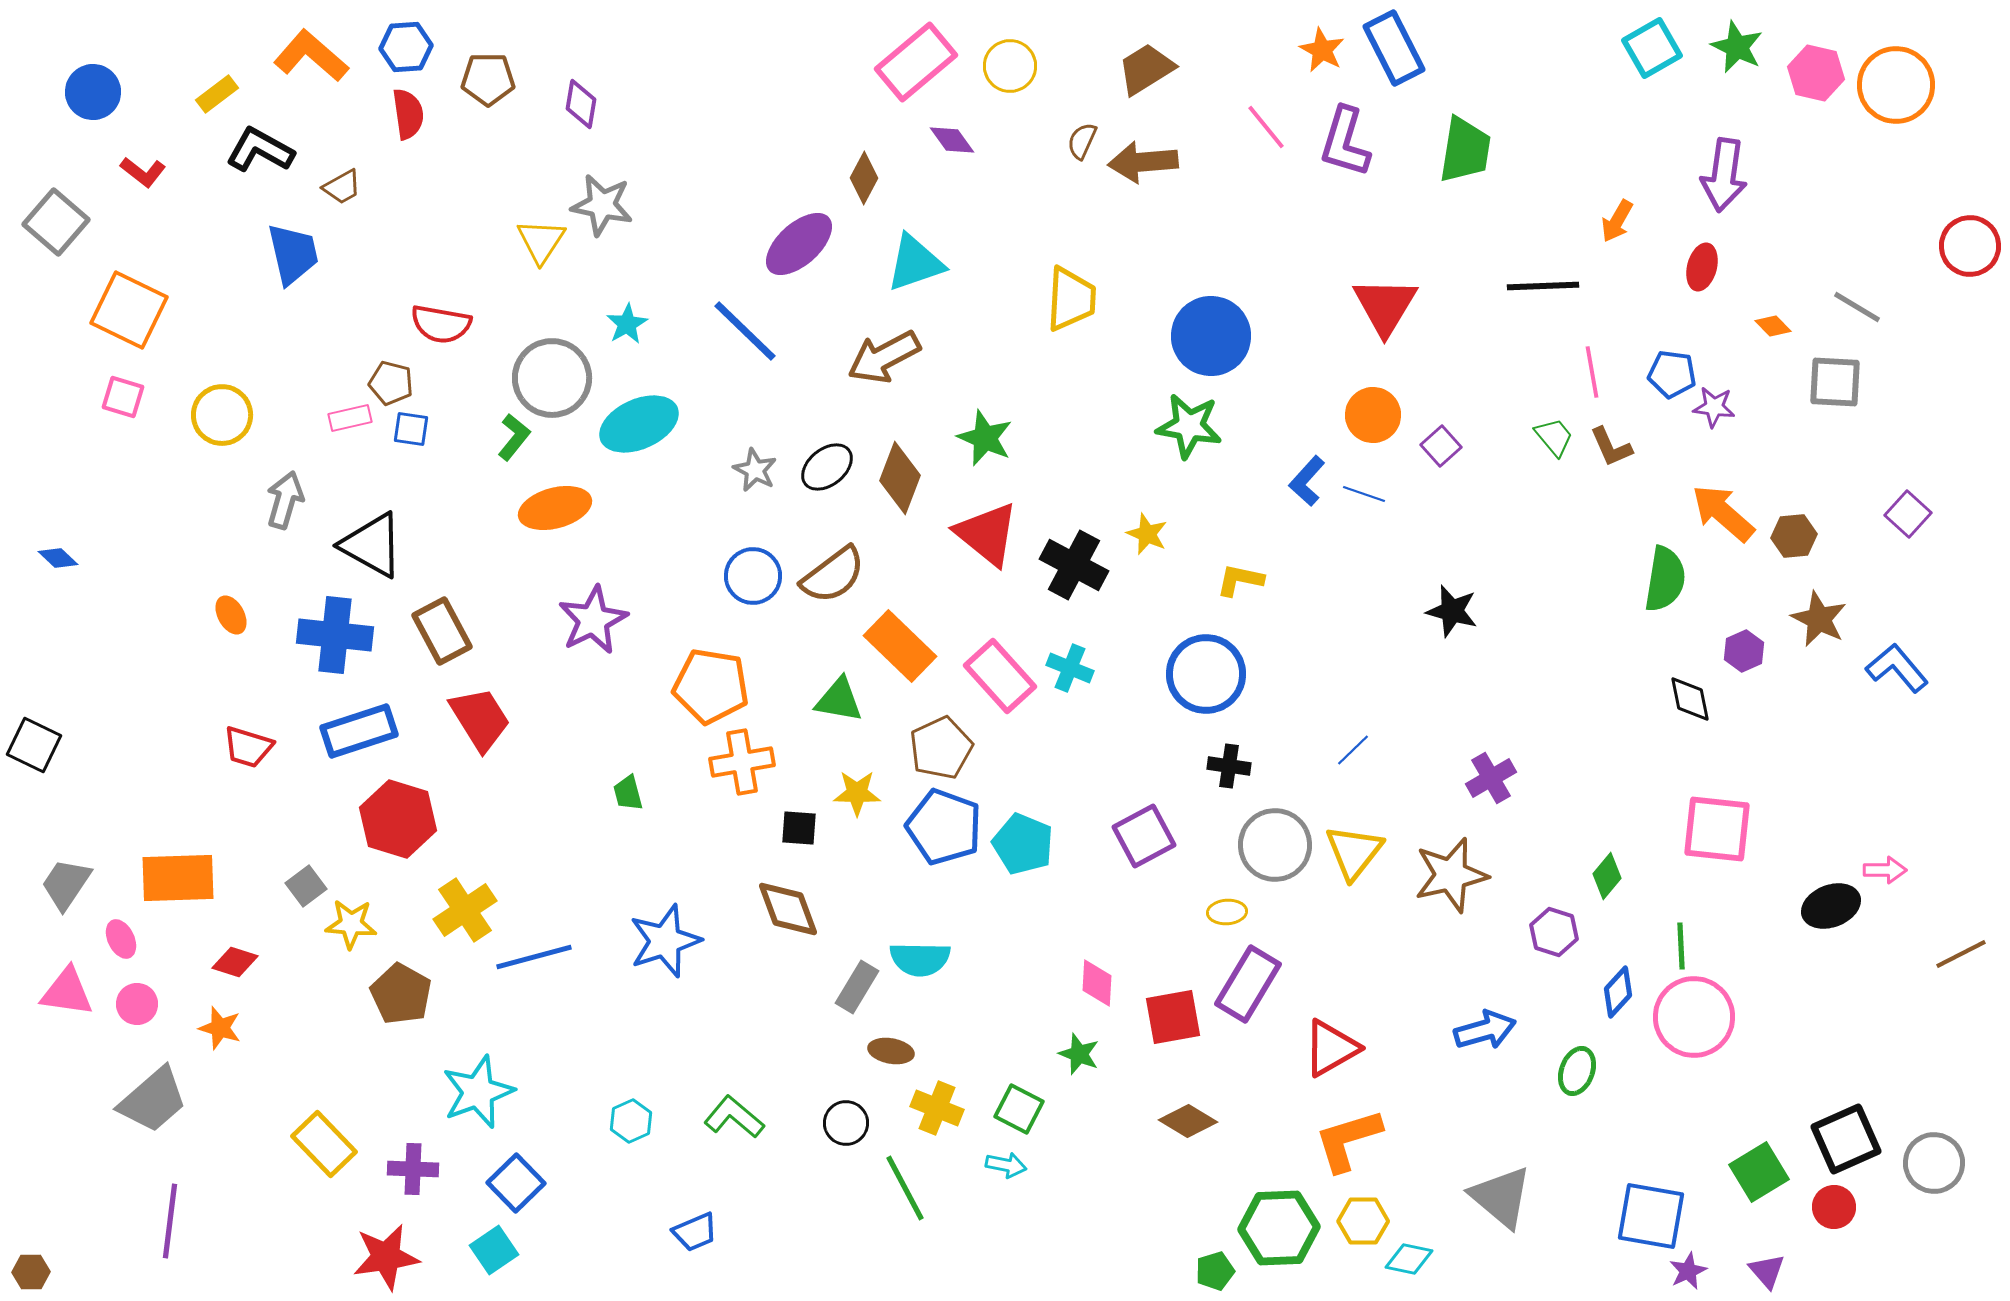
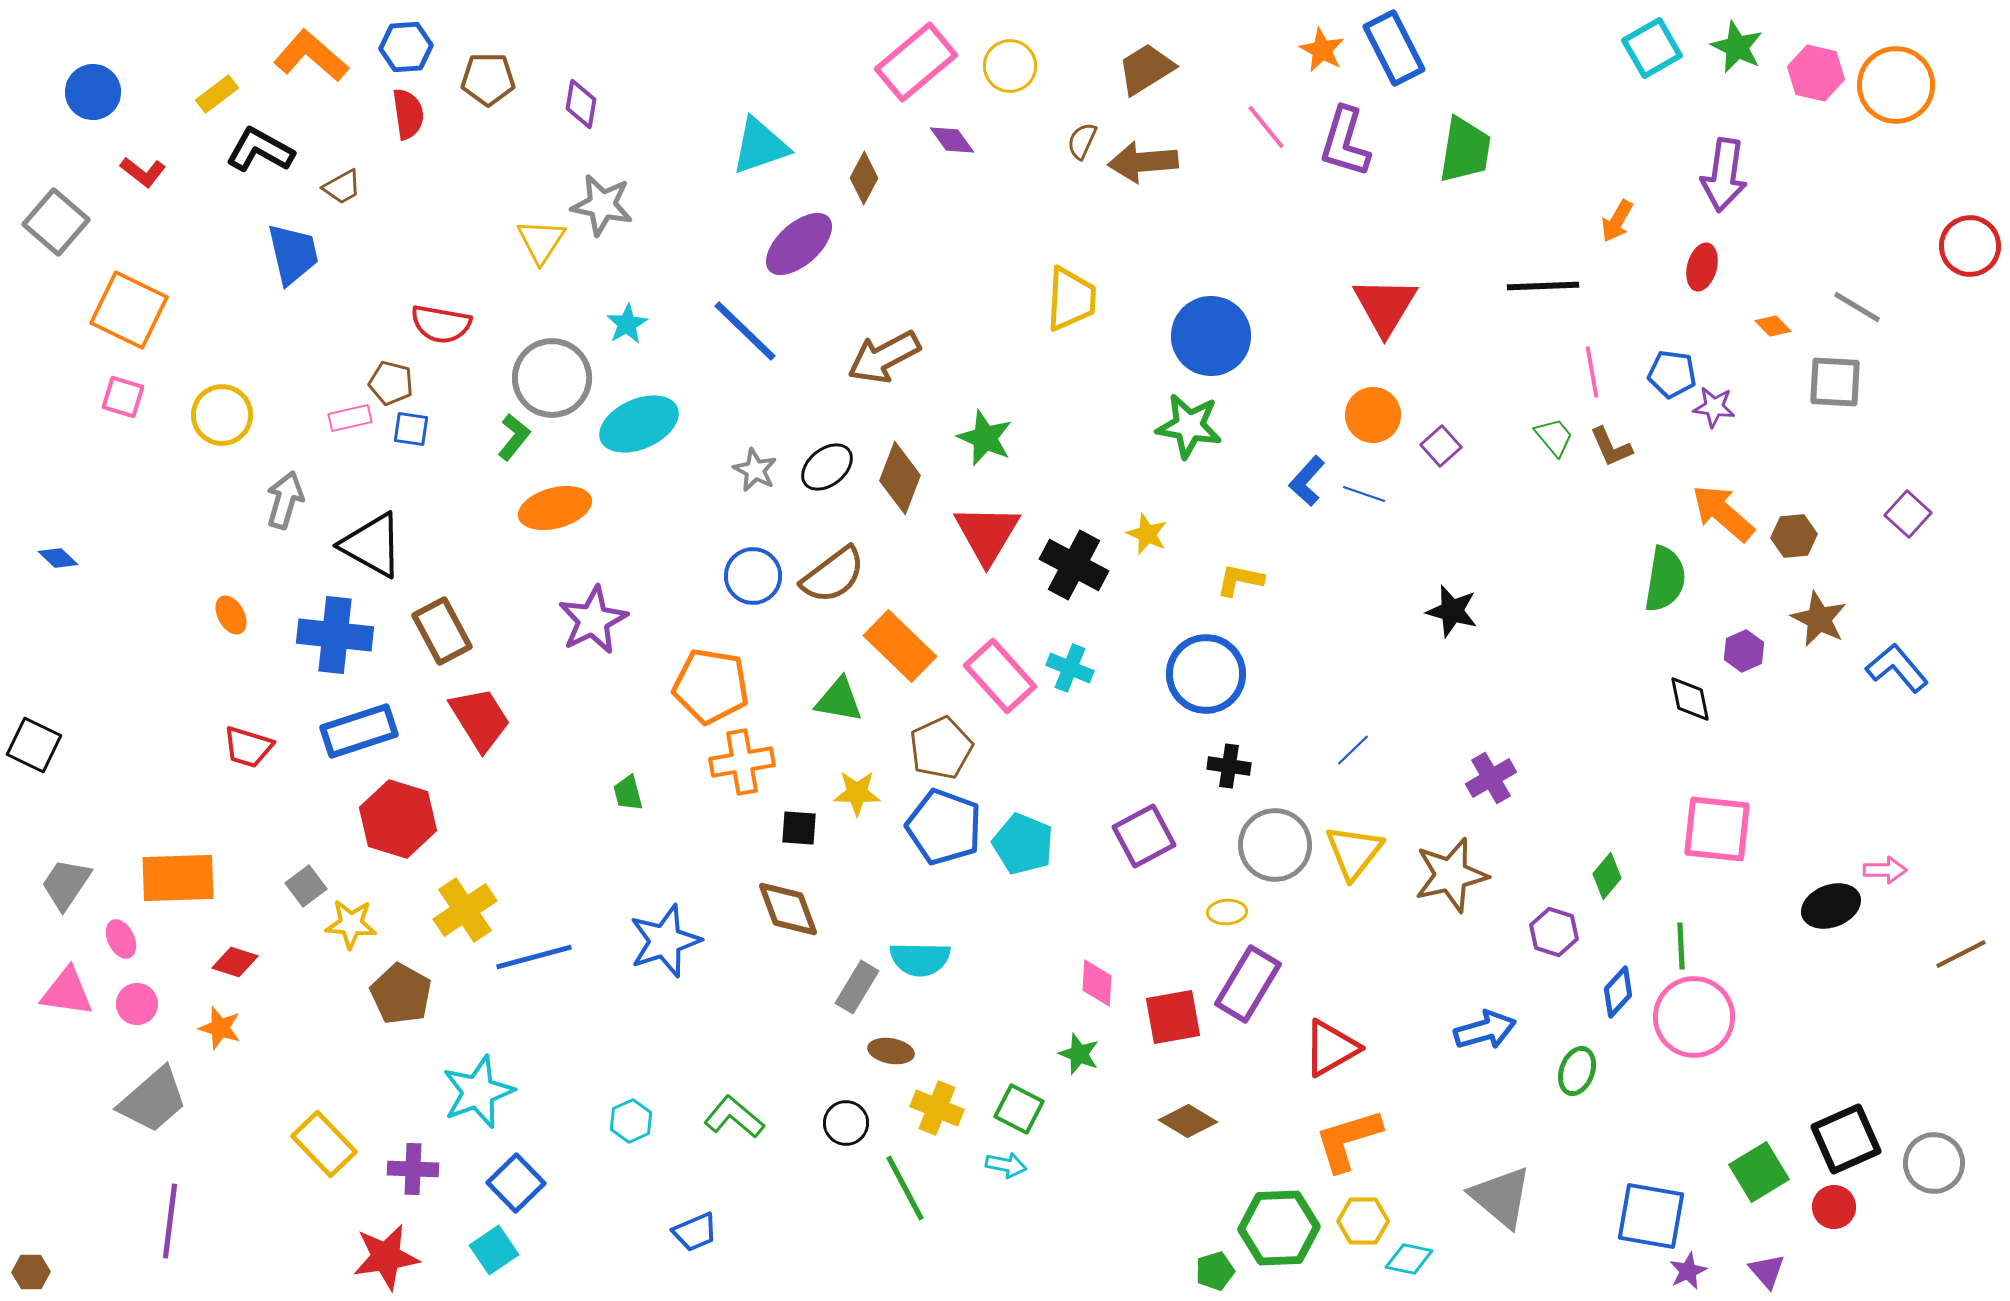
cyan triangle at (915, 263): moved 155 px left, 117 px up
red triangle at (987, 534): rotated 22 degrees clockwise
